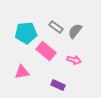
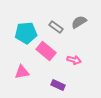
gray semicircle: moved 4 px right, 9 px up; rotated 21 degrees clockwise
